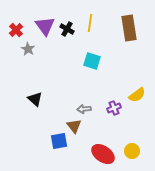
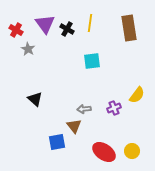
purple triangle: moved 2 px up
red cross: rotated 16 degrees counterclockwise
cyan square: rotated 24 degrees counterclockwise
yellow semicircle: rotated 18 degrees counterclockwise
blue square: moved 2 px left, 1 px down
red ellipse: moved 1 px right, 2 px up
